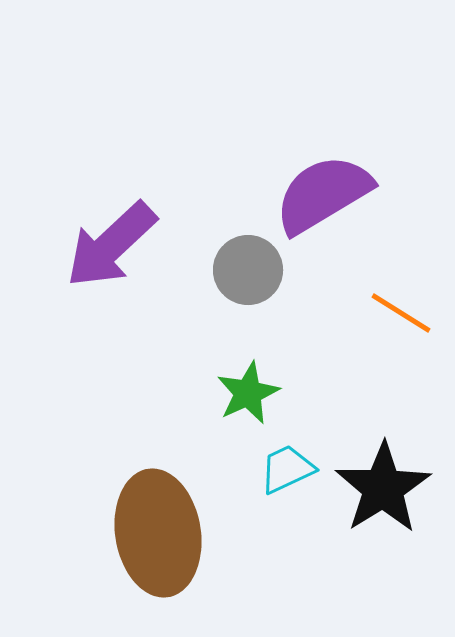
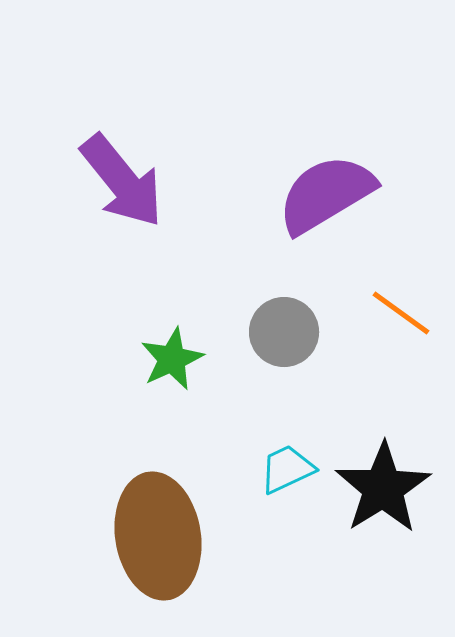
purple semicircle: moved 3 px right
purple arrow: moved 11 px right, 64 px up; rotated 86 degrees counterclockwise
gray circle: moved 36 px right, 62 px down
orange line: rotated 4 degrees clockwise
green star: moved 76 px left, 34 px up
brown ellipse: moved 3 px down
